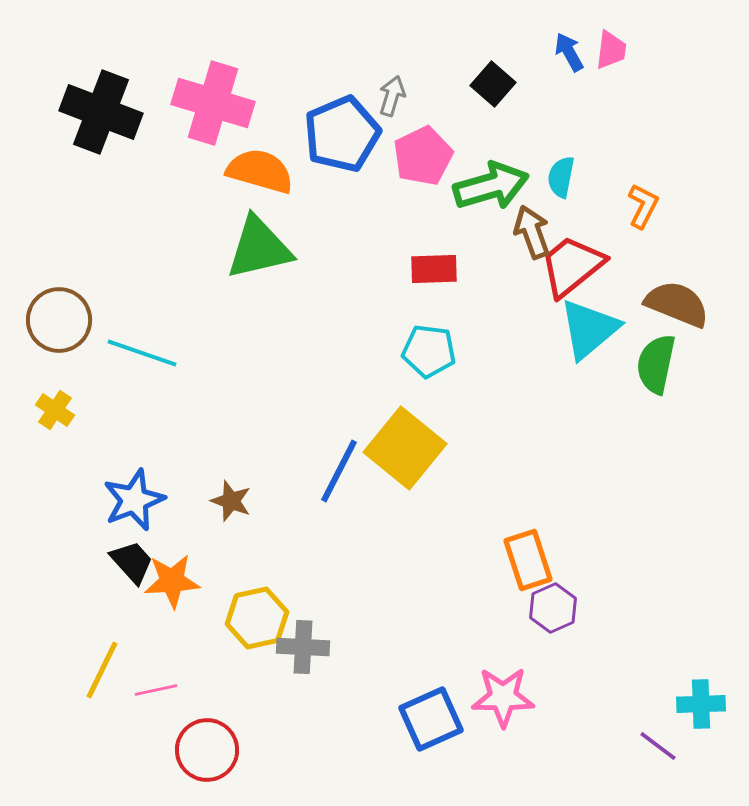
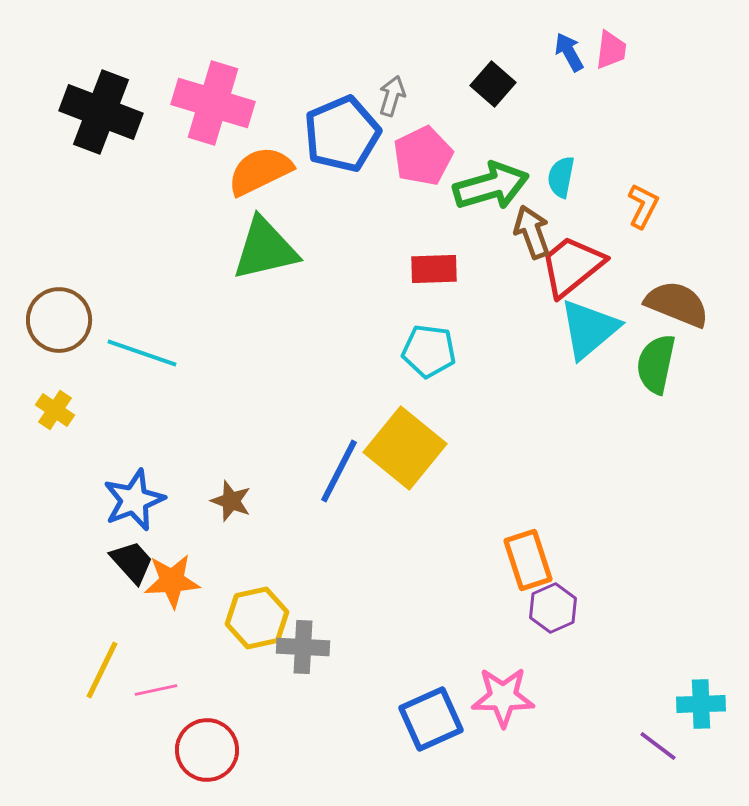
orange semicircle: rotated 42 degrees counterclockwise
green triangle: moved 6 px right, 1 px down
